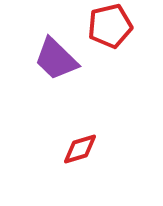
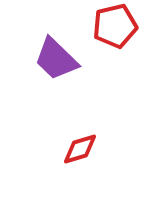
red pentagon: moved 5 px right
